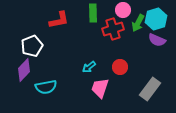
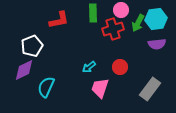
pink circle: moved 2 px left
cyan hexagon: rotated 10 degrees clockwise
purple semicircle: moved 4 px down; rotated 30 degrees counterclockwise
purple diamond: rotated 20 degrees clockwise
cyan semicircle: rotated 125 degrees clockwise
